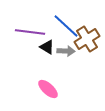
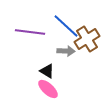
black triangle: moved 24 px down
